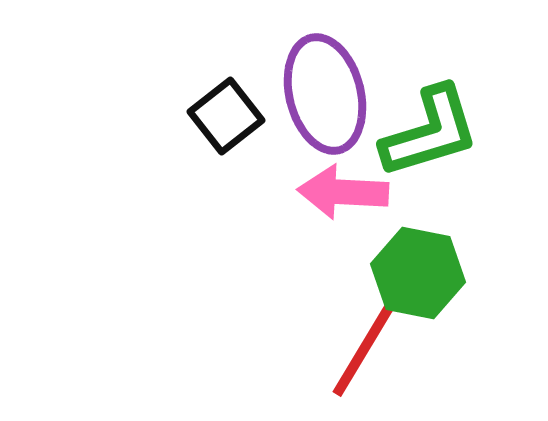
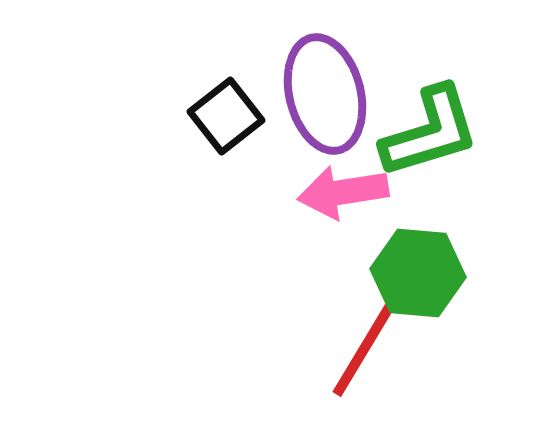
pink arrow: rotated 12 degrees counterclockwise
green hexagon: rotated 6 degrees counterclockwise
